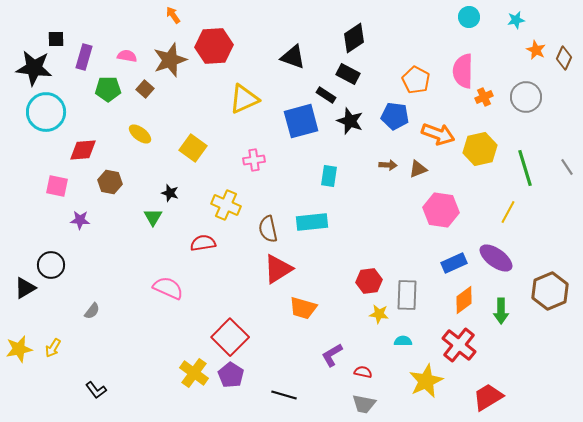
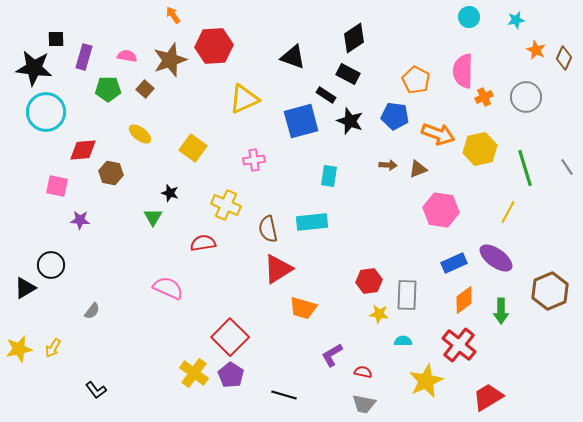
brown hexagon at (110, 182): moved 1 px right, 9 px up
